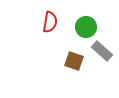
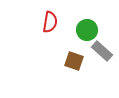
green circle: moved 1 px right, 3 px down
